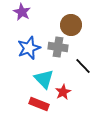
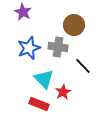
purple star: moved 1 px right
brown circle: moved 3 px right
